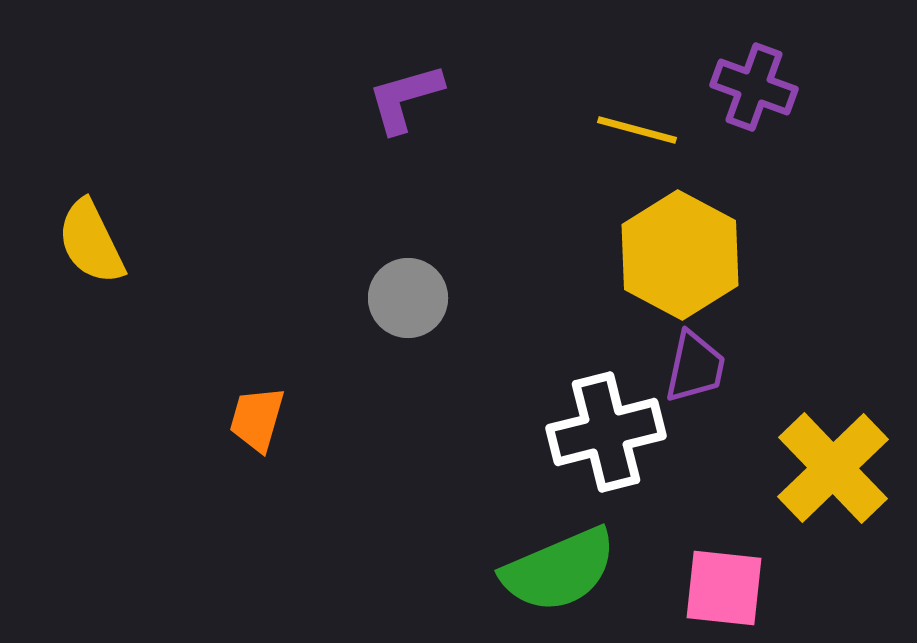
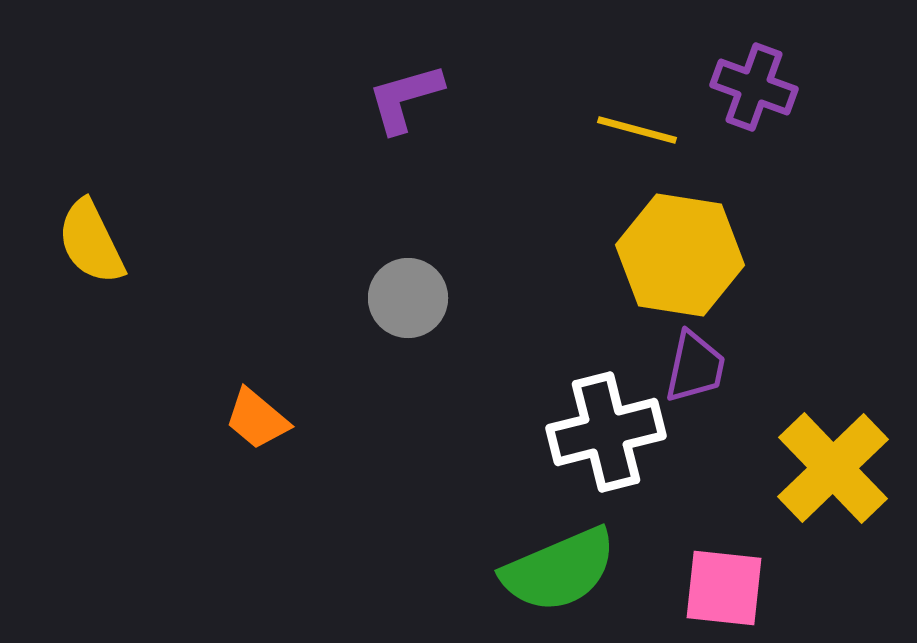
yellow hexagon: rotated 19 degrees counterclockwise
orange trapezoid: rotated 66 degrees counterclockwise
